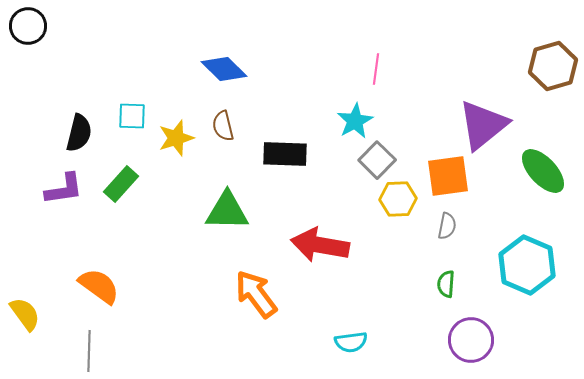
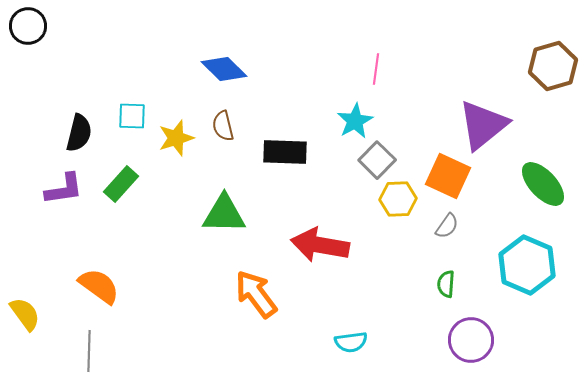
black rectangle: moved 2 px up
green ellipse: moved 13 px down
orange square: rotated 33 degrees clockwise
green triangle: moved 3 px left, 3 px down
gray semicircle: rotated 24 degrees clockwise
